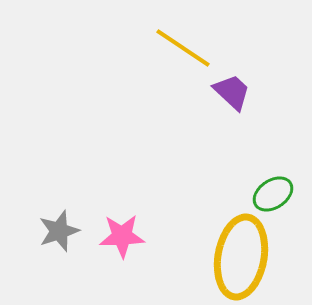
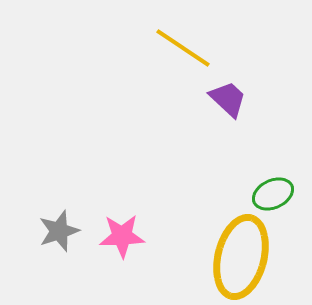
purple trapezoid: moved 4 px left, 7 px down
green ellipse: rotated 9 degrees clockwise
yellow ellipse: rotated 4 degrees clockwise
